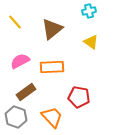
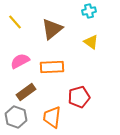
red pentagon: rotated 25 degrees counterclockwise
orange trapezoid: rotated 130 degrees counterclockwise
